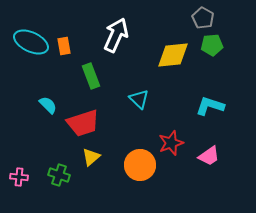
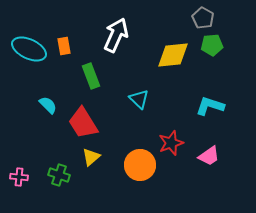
cyan ellipse: moved 2 px left, 7 px down
red trapezoid: rotated 76 degrees clockwise
